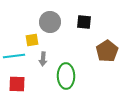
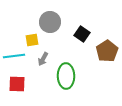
black square: moved 2 px left, 12 px down; rotated 28 degrees clockwise
gray arrow: rotated 24 degrees clockwise
